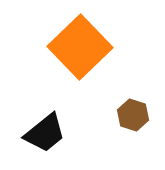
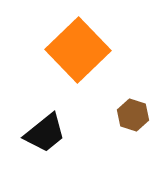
orange square: moved 2 px left, 3 px down
